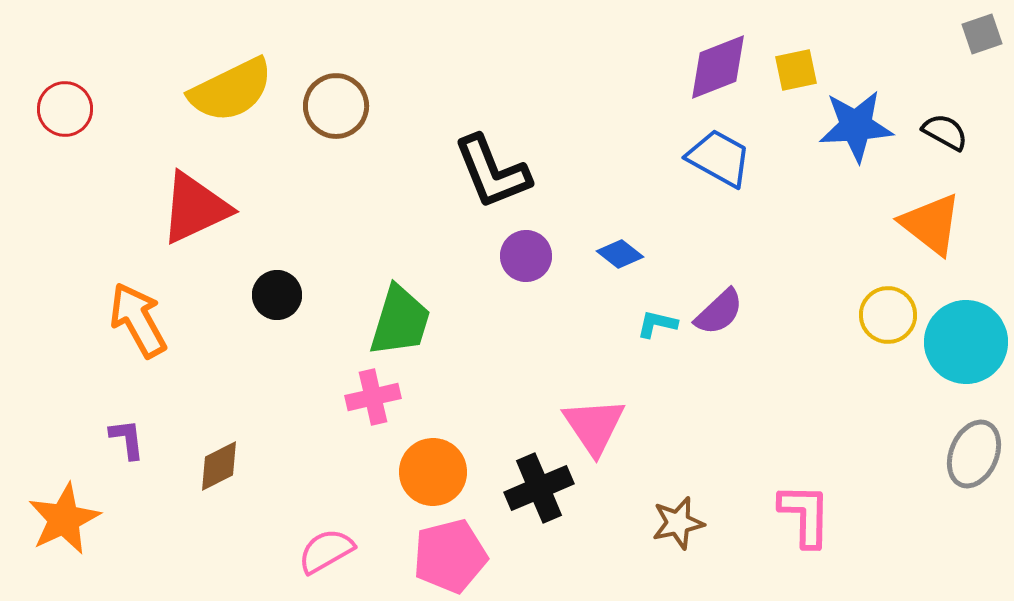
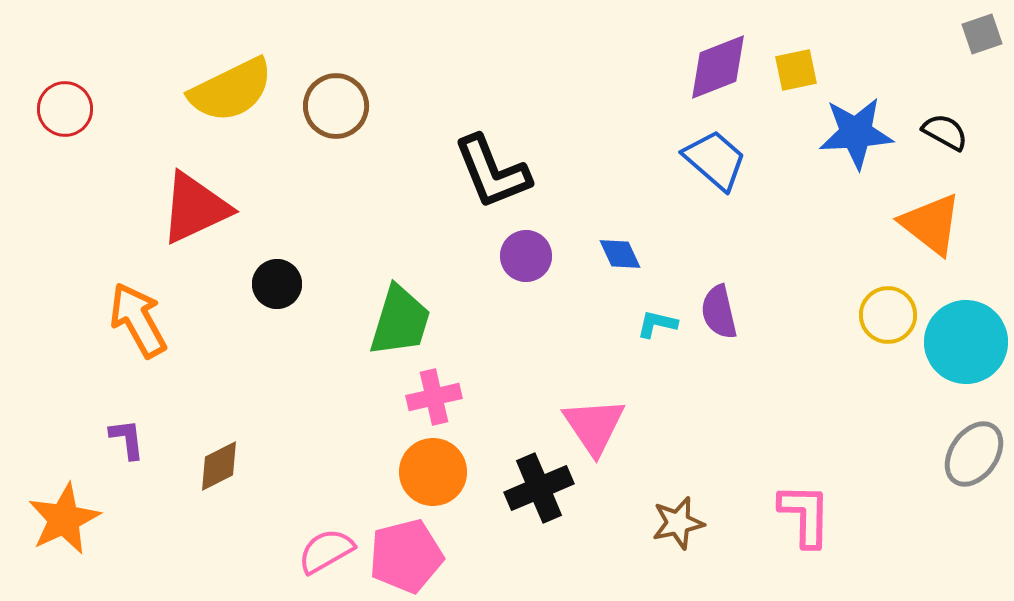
blue star: moved 7 px down
blue trapezoid: moved 4 px left, 2 px down; rotated 12 degrees clockwise
blue diamond: rotated 27 degrees clockwise
black circle: moved 11 px up
purple semicircle: rotated 120 degrees clockwise
pink cross: moved 61 px right
gray ellipse: rotated 12 degrees clockwise
pink pentagon: moved 44 px left
